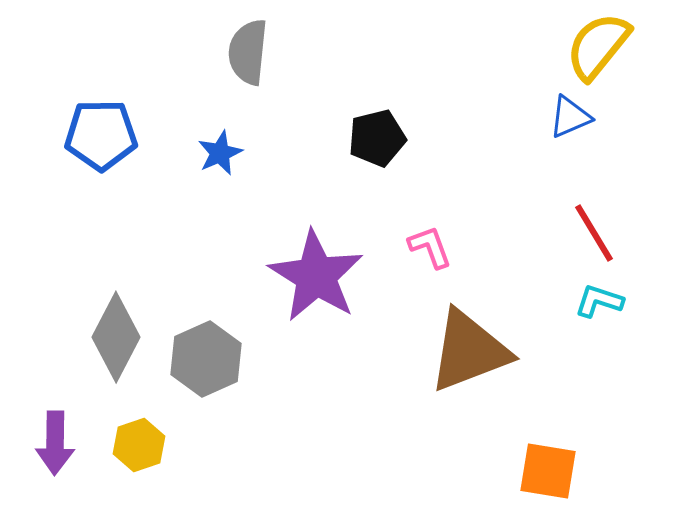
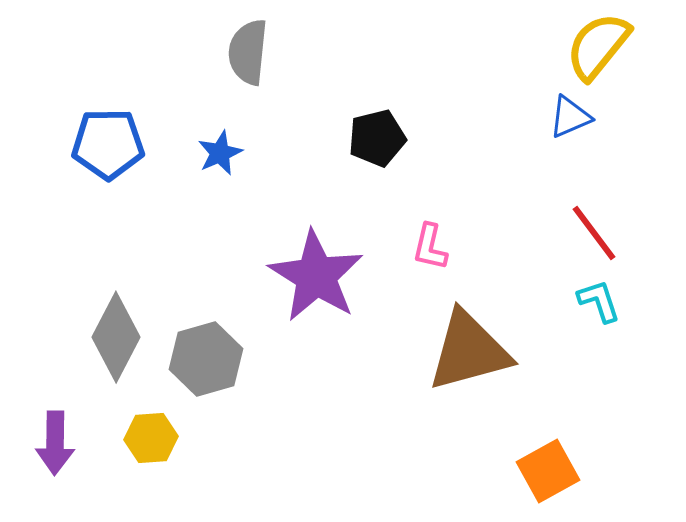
blue pentagon: moved 7 px right, 9 px down
red line: rotated 6 degrees counterclockwise
pink L-shape: rotated 147 degrees counterclockwise
cyan L-shape: rotated 54 degrees clockwise
brown triangle: rotated 6 degrees clockwise
gray hexagon: rotated 8 degrees clockwise
yellow hexagon: moved 12 px right, 7 px up; rotated 15 degrees clockwise
orange square: rotated 38 degrees counterclockwise
